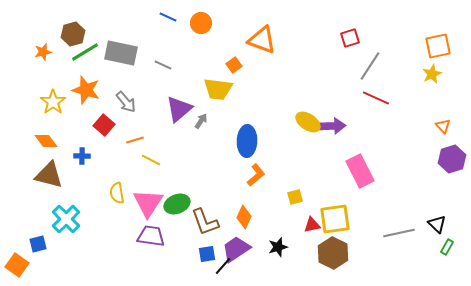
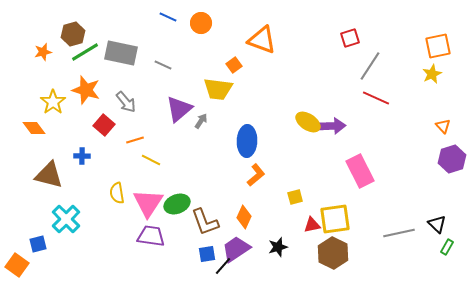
orange diamond at (46, 141): moved 12 px left, 13 px up
